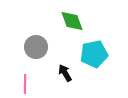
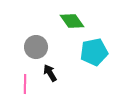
green diamond: rotated 15 degrees counterclockwise
cyan pentagon: moved 2 px up
black arrow: moved 15 px left
